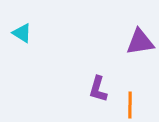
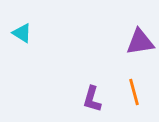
purple L-shape: moved 6 px left, 10 px down
orange line: moved 4 px right, 13 px up; rotated 16 degrees counterclockwise
